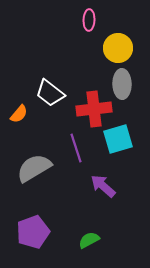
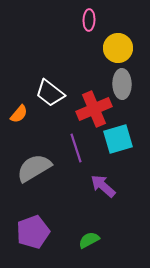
red cross: rotated 16 degrees counterclockwise
